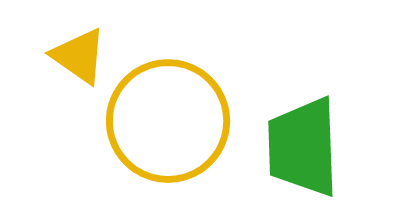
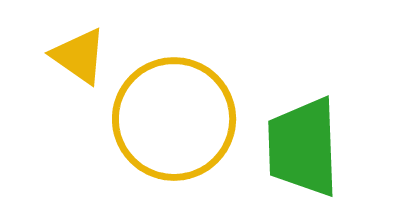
yellow circle: moved 6 px right, 2 px up
